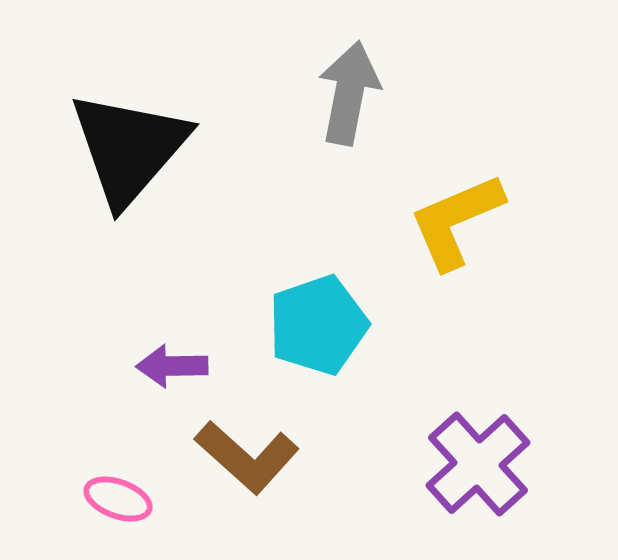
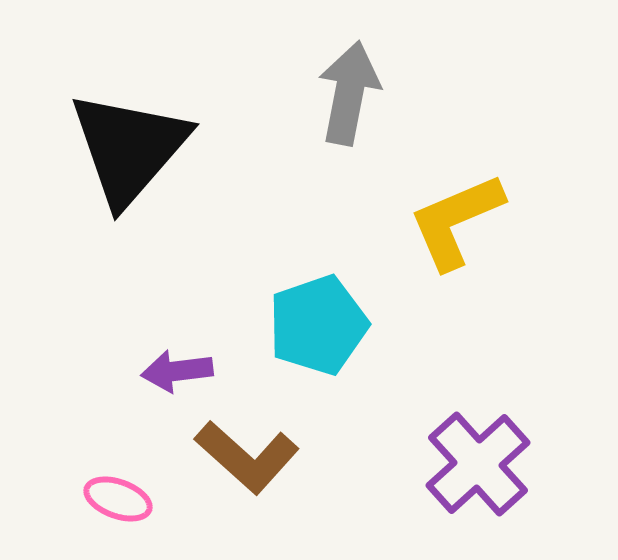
purple arrow: moved 5 px right, 5 px down; rotated 6 degrees counterclockwise
